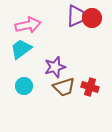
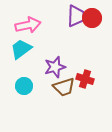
red cross: moved 5 px left, 8 px up
